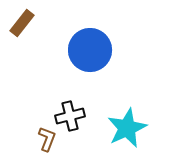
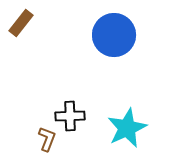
brown rectangle: moved 1 px left
blue circle: moved 24 px right, 15 px up
black cross: rotated 12 degrees clockwise
